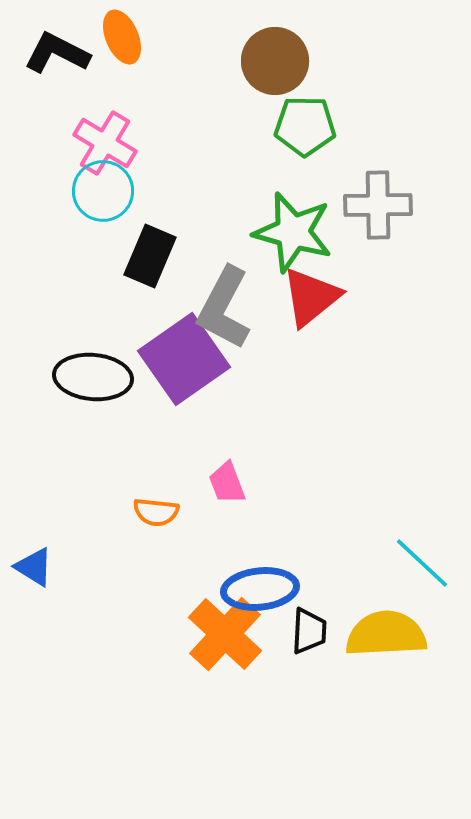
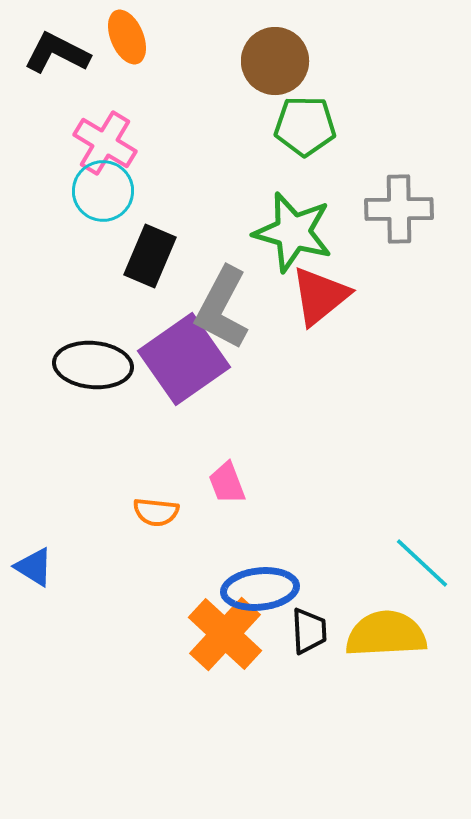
orange ellipse: moved 5 px right
gray cross: moved 21 px right, 4 px down
red triangle: moved 9 px right, 1 px up
gray L-shape: moved 2 px left
black ellipse: moved 12 px up
black trapezoid: rotated 6 degrees counterclockwise
